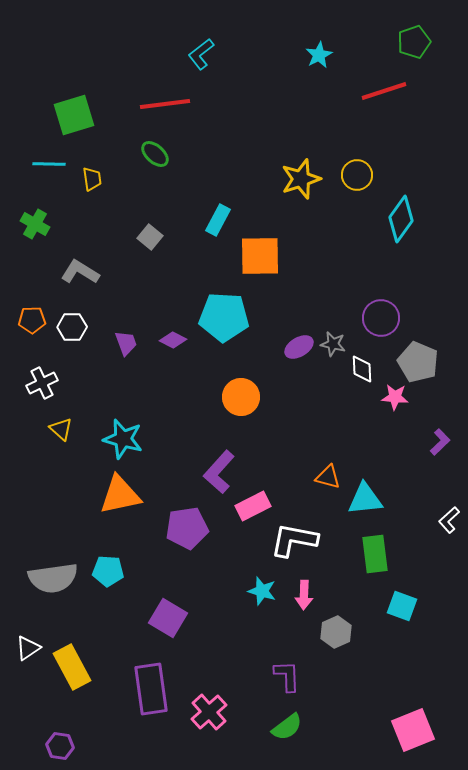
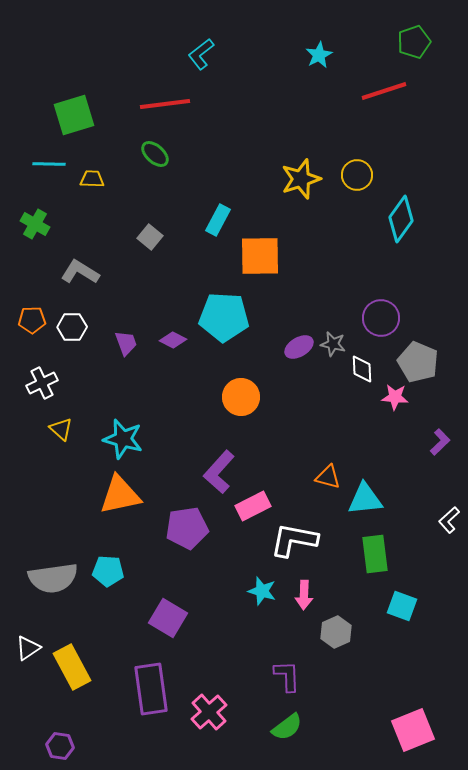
yellow trapezoid at (92, 179): rotated 80 degrees counterclockwise
